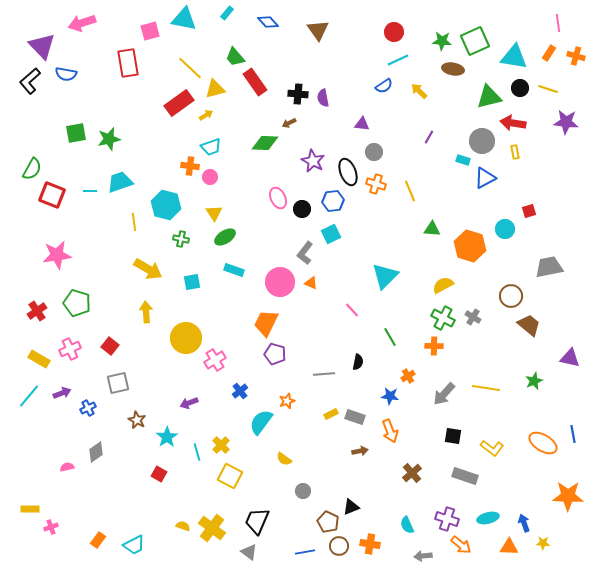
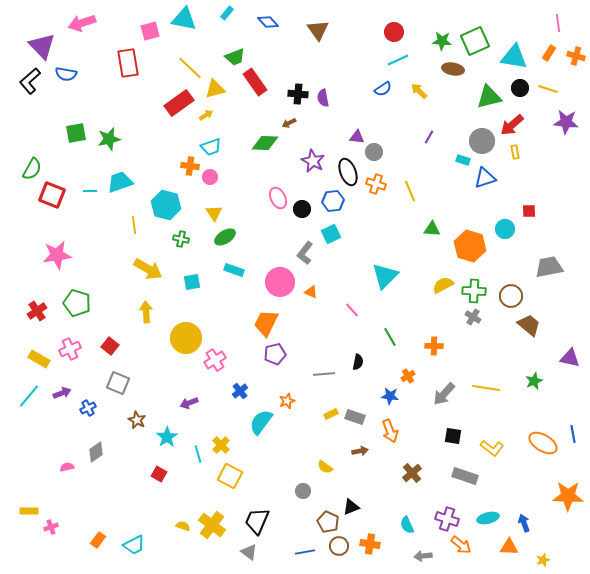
green trapezoid at (235, 57): rotated 70 degrees counterclockwise
blue semicircle at (384, 86): moved 1 px left, 3 px down
red arrow at (513, 123): moved 1 px left, 2 px down; rotated 50 degrees counterclockwise
purple triangle at (362, 124): moved 5 px left, 13 px down
blue triangle at (485, 178): rotated 10 degrees clockwise
red square at (529, 211): rotated 16 degrees clockwise
yellow line at (134, 222): moved 3 px down
orange triangle at (311, 283): moved 9 px down
green cross at (443, 318): moved 31 px right, 27 px up; rotated 25 degrees counterclockwise
purple pentagon at (275, 354): rotated 30 degrees counterclockwise
gray square at (118, 383): rotated 35 degrees clockwise
cyan line at (197, 452): moved 1 px right, 2 px down
yellow semicircle at (284, 459): moved 41 px right, 8 px down
yellow rectangle at (30, 509): moved 1 px left, 2 px down
yellow cross at (212, 528): moved 3 px up
yellow star at (543, 543): moved 17 px down; rotated 24 degrees counterclockwise
